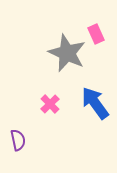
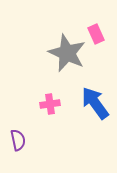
pink cross: rotated 36 degrees clockwise
